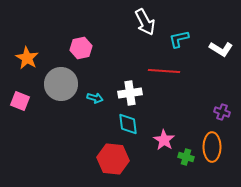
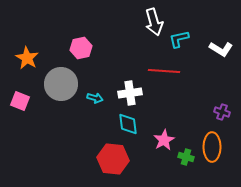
white arrow: moved 9 px right; rotated 12 degrees clockwise
pink star: rotated 10 degrees clockwise
